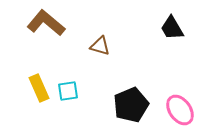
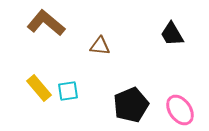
black trapezoid: moved 6 px down
brown triangle: rotated 10 degrees counterclockwise
yellow rectangle: rotated 16 degrees counterclockwise
